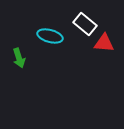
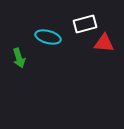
white rectangle: rotated 55 degrees counterclockwise
cyan ellipse: moved 2 px left, 1 px down
